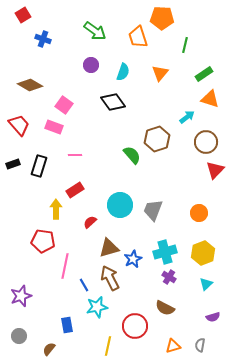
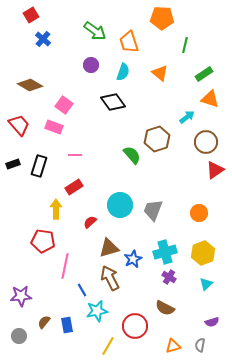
red square at (23, 15): moved 8 px right
orange trapezoid at (138, 37): moved 9 px left, 5 px down
blue cross at (43, 39): rotated 21 degrees clockwise
orange triangle at (160, 73): rotated 30 degrees counterclockwise
red triangle at (215, 170): rotated 12 degrees clockwise
red rectangle at (75, 190): moved 1 px left, 3 px up
blue line at (84, 285): moved 2 px left, 5 px down
purple star at (21, 296): rotated 15 degrees clockwise
cyan star at (97, 307): moved 4 px down
purple semicircle at (213, 317): moved 1 px left, 5 px down
yellow line at (108, 346): rotated 18 degrees clockwise
brown semicircle at (49, 349): moved 5 px left, 27 px up
